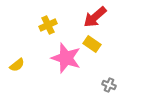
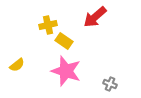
yellow cross: rotated 12 degrees clockwise
yellow rectangle: moved 28 px left, 3 px up
pink star: moved 13 px down
gray cross: moved 1 px right, 1 px up
